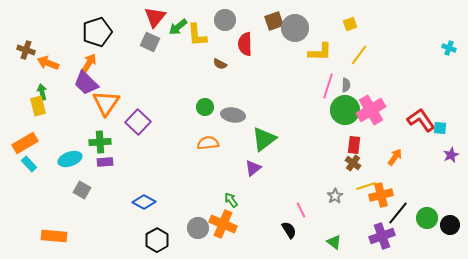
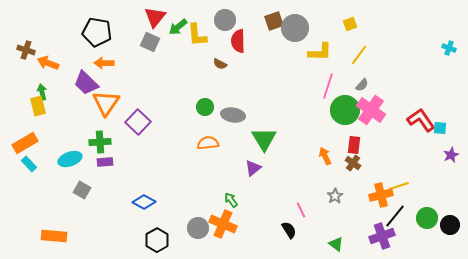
black pentagon at (97, 32): rotated 28 degrees clockwise
red semicircle at (245, 44): moved 7 px left, 3 px up
orange arrow at (89, 63): moved 15 px right; rotated 120 degrees counterclockwise
gray semicircle at (346, 85): moved 16 px right; rotated 40 degrees clockwise
pink cross at (371, 110): rotated 24 degrees counterclockwise
green triangle at (264, 139): rotated 24 degrees counterclockwise
orange arrow at (395, 157): moved 70 px left, 1 px up; rotated 60 degrees counterclockwise
yellow line at (366, 186): moved 33 px right
black line at (398, 213): moved 3 px left, 3 px down
green triangle at (334, 242): moved 2 px right, 2 px down
